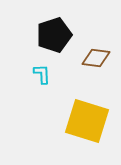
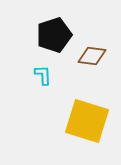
brown diamond: moved 4 px left, 2 px up
cyan L-shape: moved 1 px right, 1 px down
